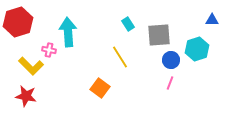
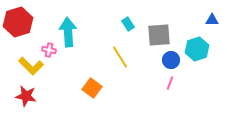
orange square: moved 8 px left
